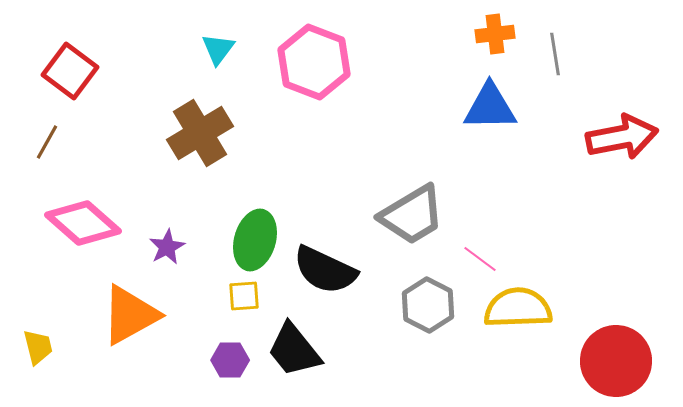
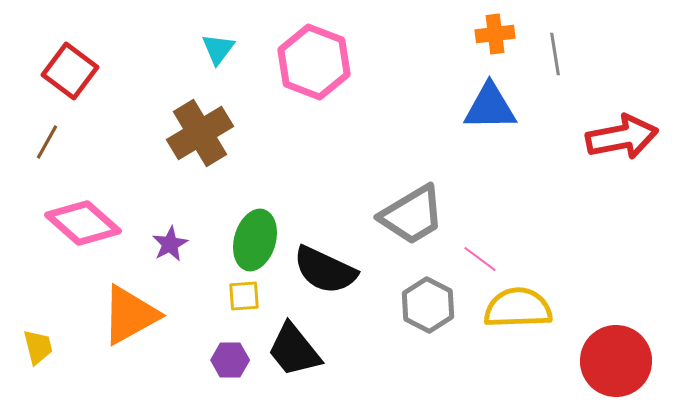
purple star: moved 3 px right, 3 px up
